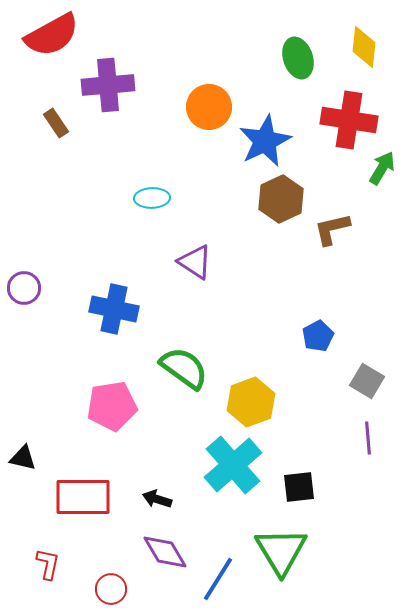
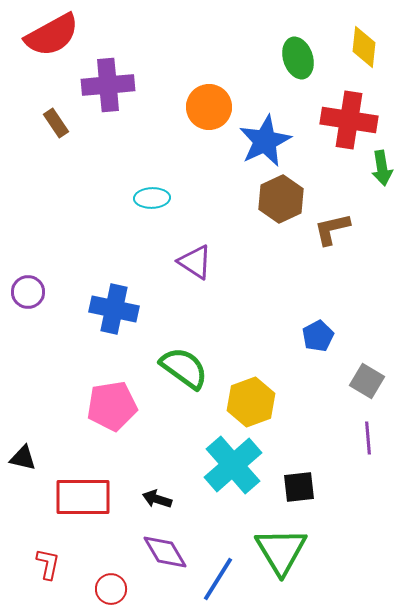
green arrow: rotated 140 degrees clockwise
purple circle: moved 4 px right, 4 px down
